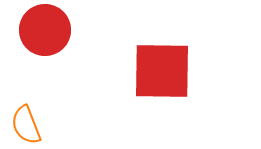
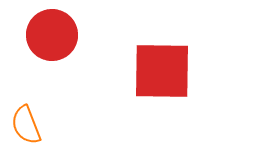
red circle: moved 7 px right, 5 px down
